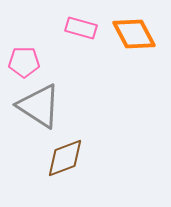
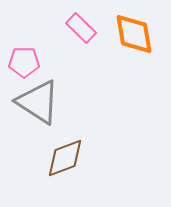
pink rectangle: rotated 28 degrees clockwise
orange diamond: rotated 18 degrees clockwise
gray triangle: moved 1 px left, 4 px up
